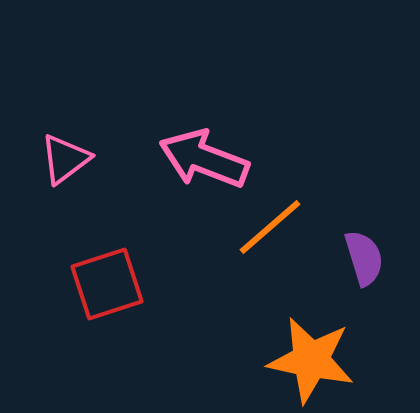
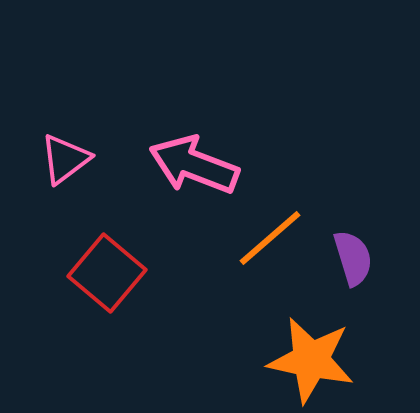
pink arrow: moved 10 px left, 6 px down
orange line: moved 11 px down
purple semicircle: moved 11 px left
red square: moved 11 px up; rotated 32 degrees counterclockwise
